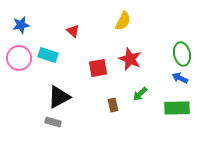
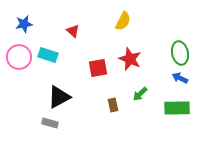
blue star: moved 3 px right, 1 px up
green ellipse: moved 2 px left, 1 px up
pink circle: moved 1 px up
gray rectangle: moved 3 px left, 1 px down
